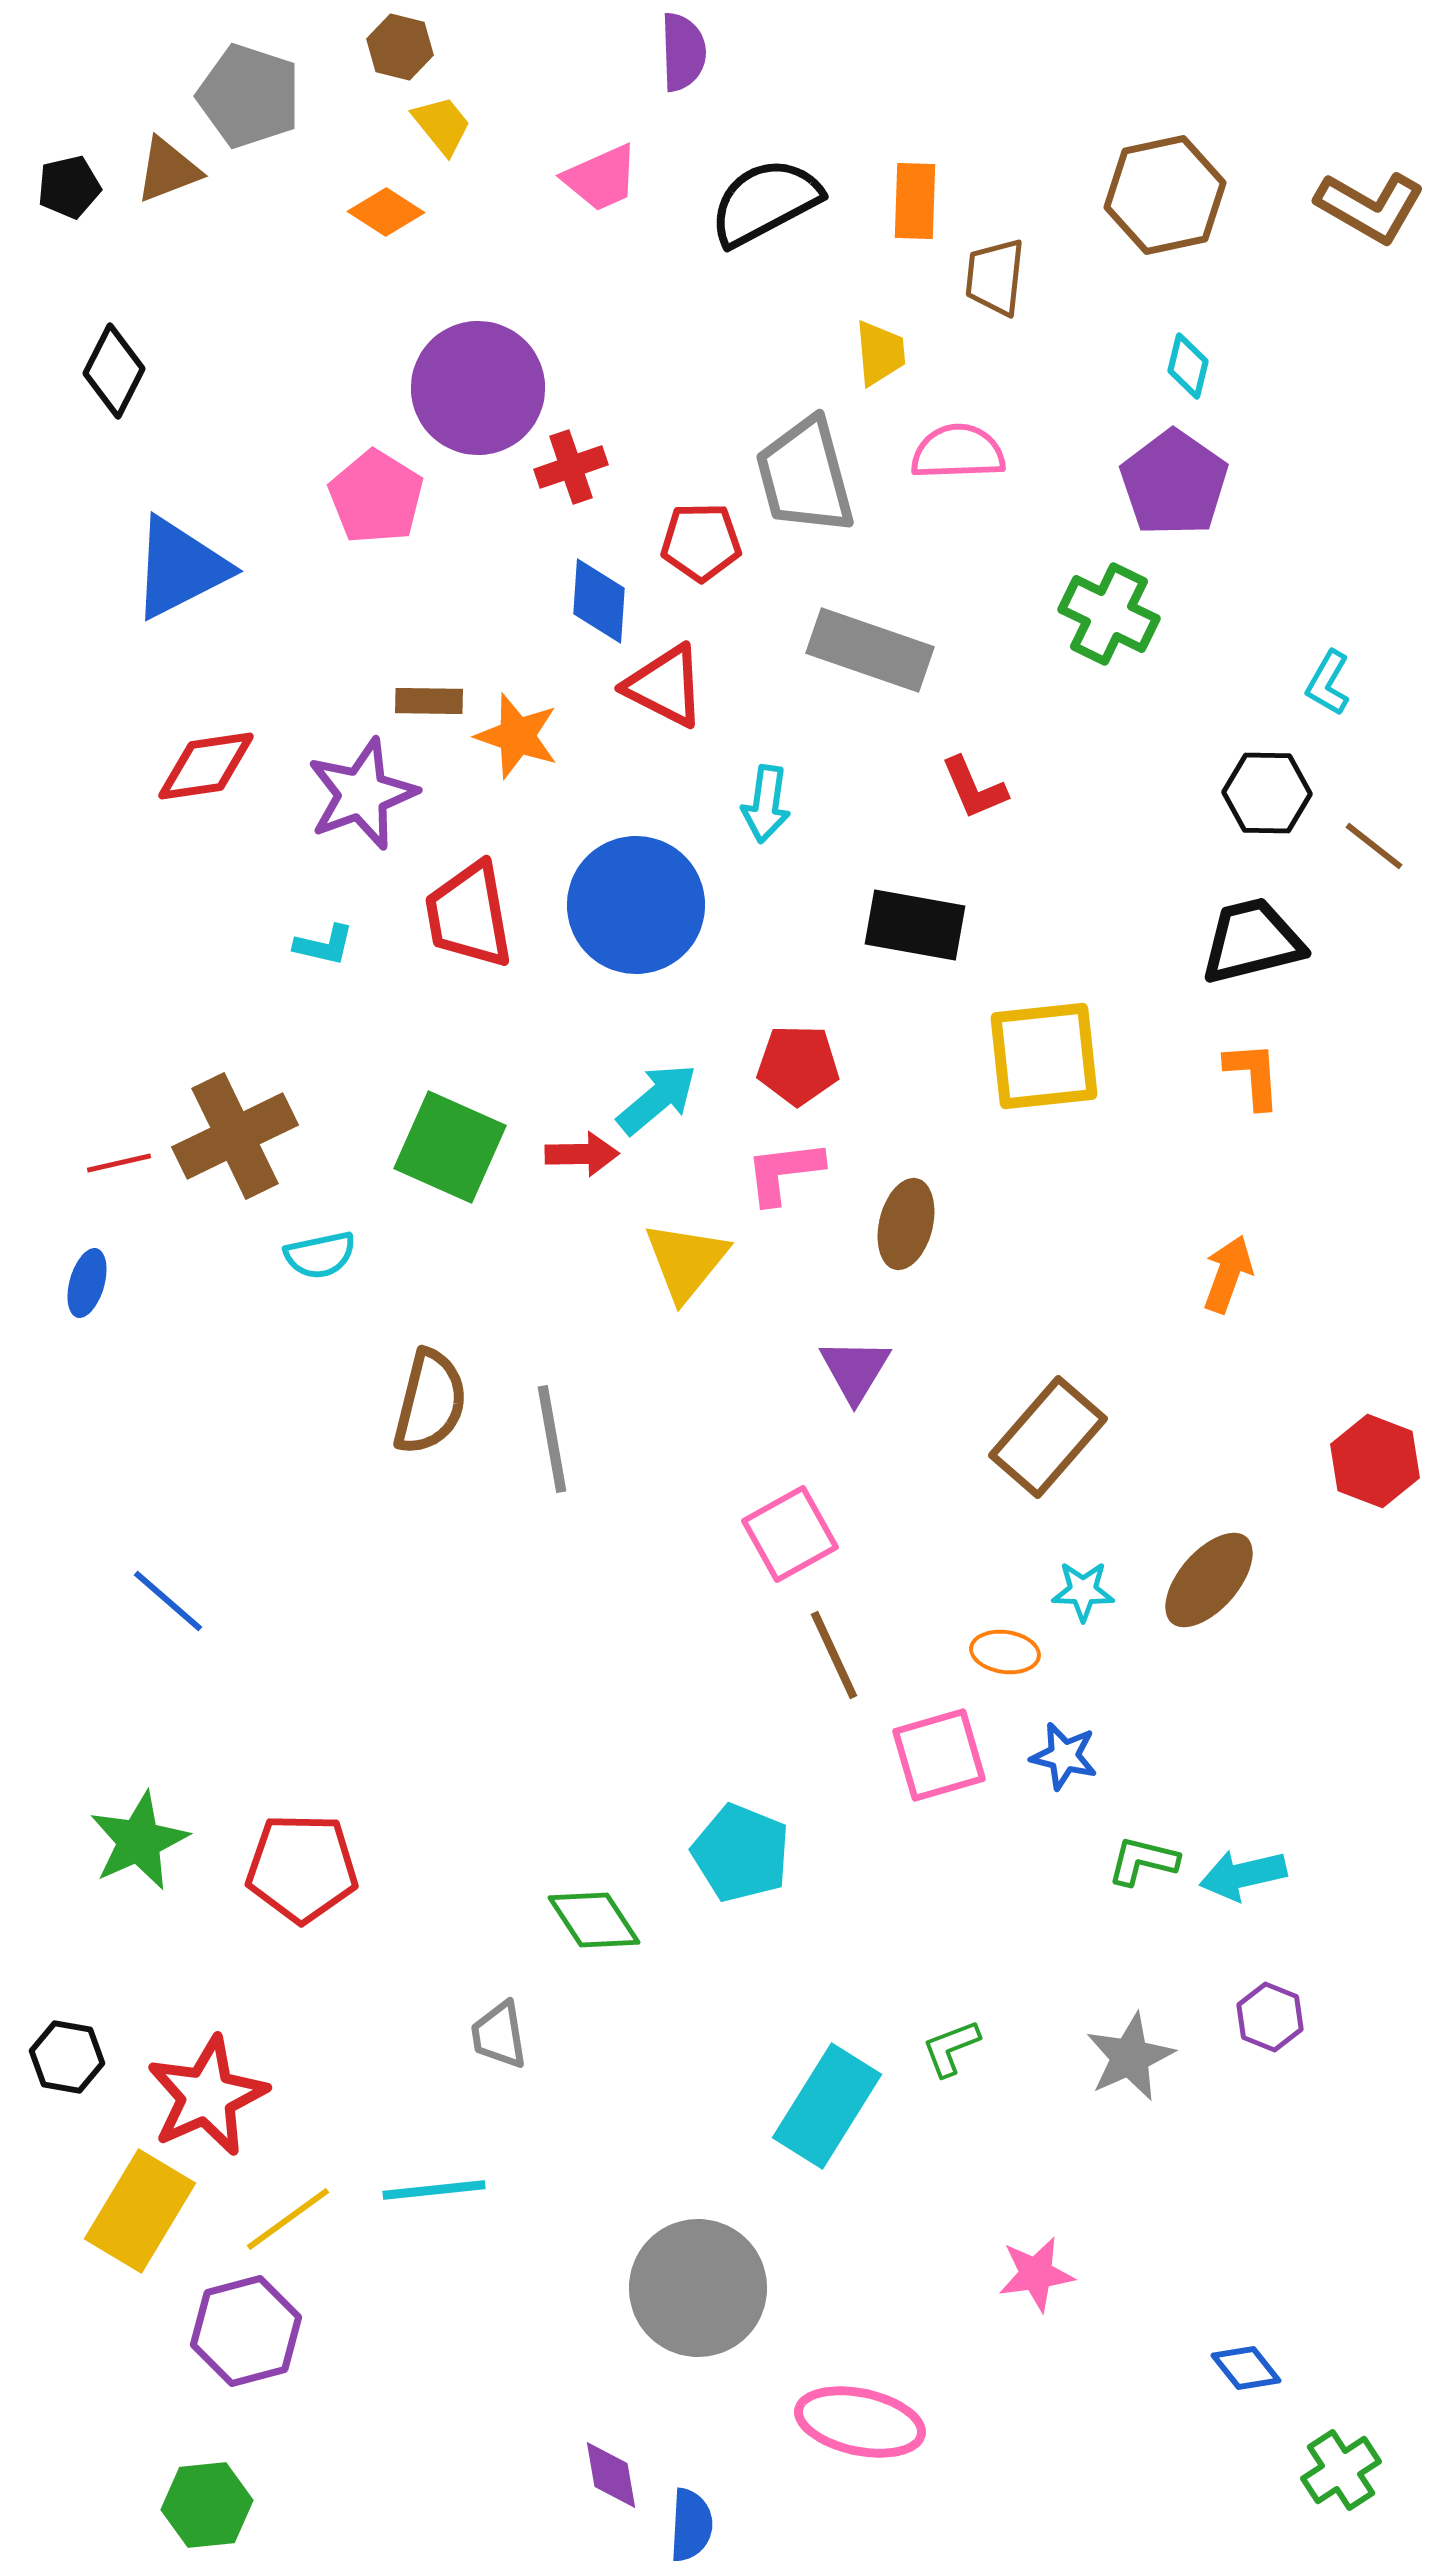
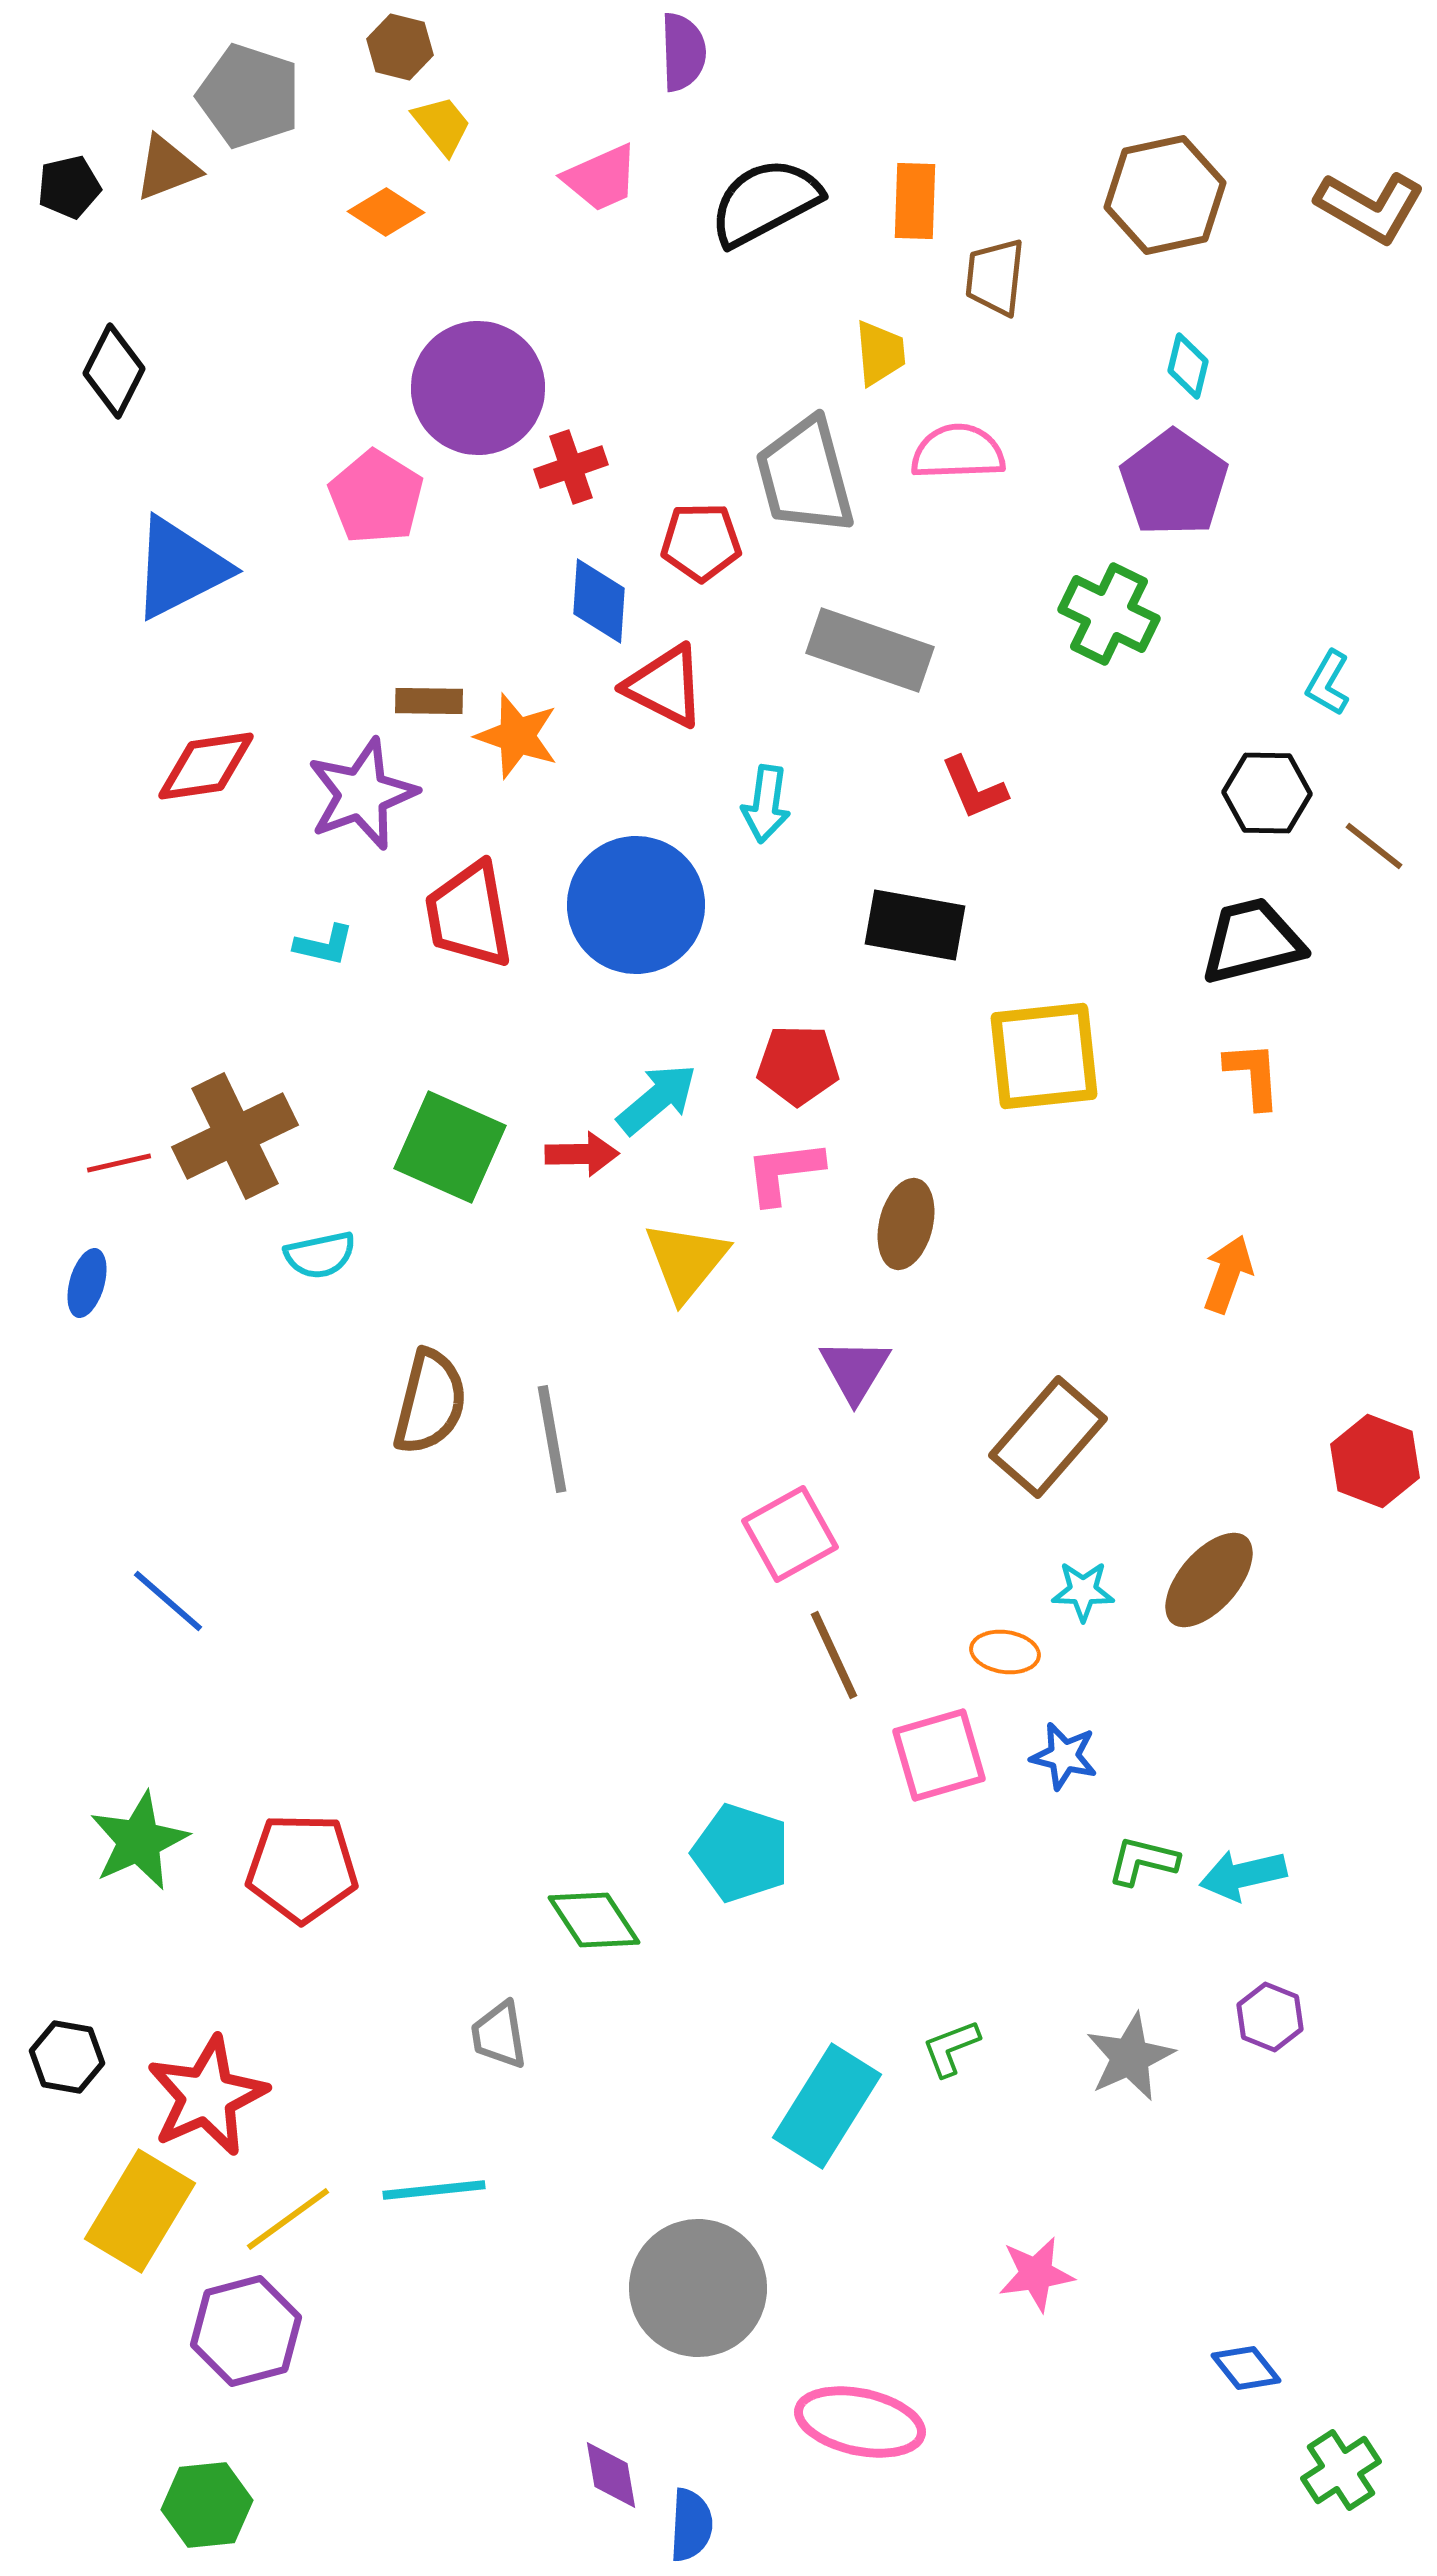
brown triangle at (168, 170): moved 1 px left, 2 px up
cyan pentagon at (741, 1853): rotated 4 degrees counterclockwise
